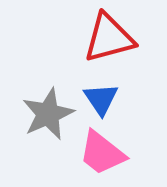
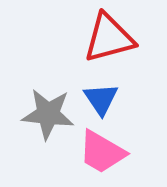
gray star: rotated 30 degrees clockwise
pink trapezoid: moved 1 px up; rotated 8 degrees counterclockwise
